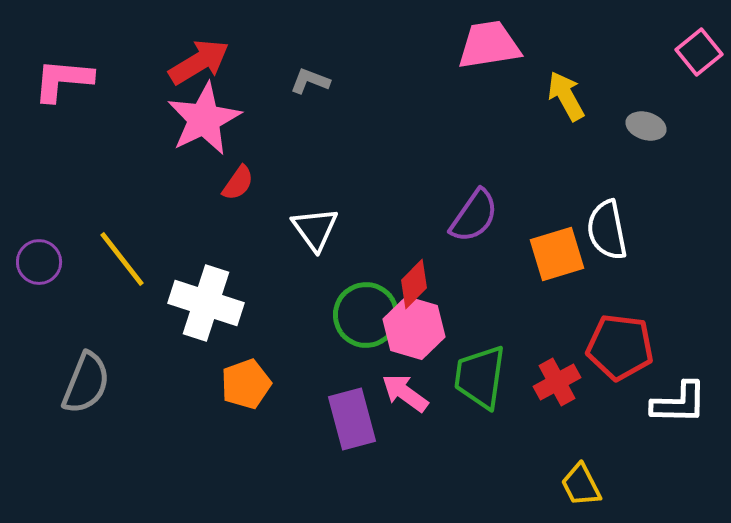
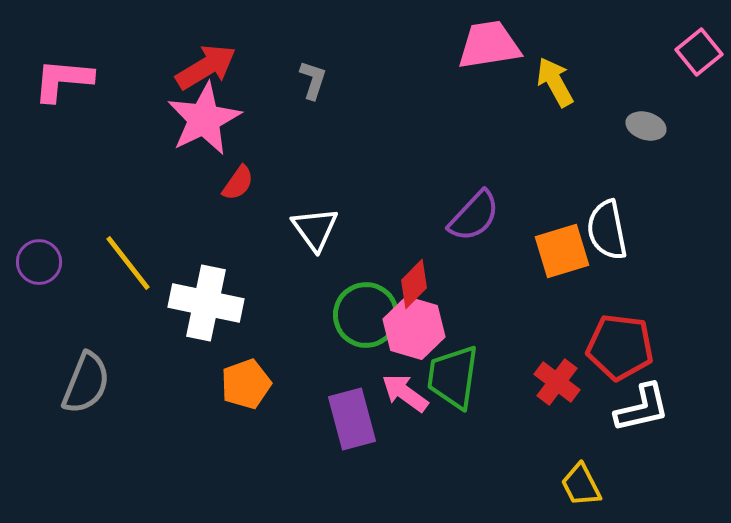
red arrow: moved 7 px right, 5 px down
gray L-shape: moved 3 px right, 1 px up; rotated 87 degrees clockwise
yellow arrow: moved 11 px left, 14 px up
purple semicircle: rotated 8 degrees clockwise
orange square: moved 5 px right, 3 px up
yellow line: moved 6 px right, 4 px down
white cross: rotated 6 degrees counterclockwise
green trapezoid: moved 27 px left
red cross: rotated 24 degrees counterclockwise
white L-shape: moved 37 px left, 5 px down; rotated 14 degrees counterclockwise
